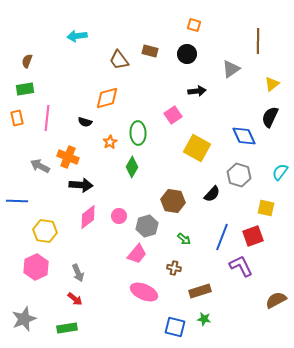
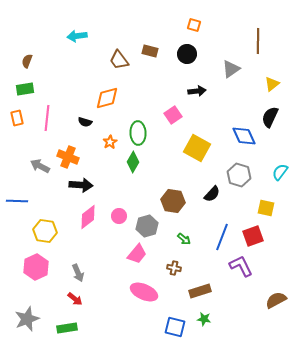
green diamond at (132, 167): moved 1 px right, 5 px up
gray star at (24, 319): moved 3 px right
